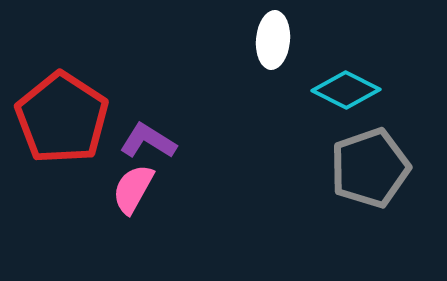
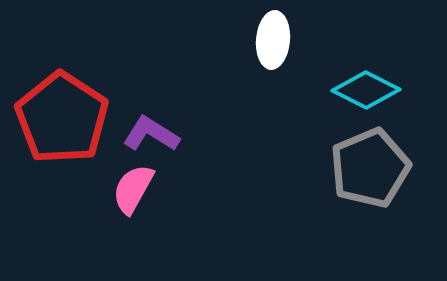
cyan diamond: moved 20 px right
purple L-shape: moved 3 px right, 7 px up
gray pentagon: rotated 4 degrees counterclockwise
